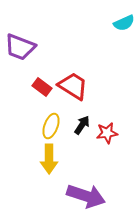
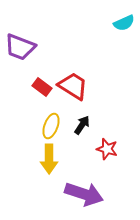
red star: moved 16 px down; rotated 25 degrees clockwise
purple arrow: moved 2 px left, 2 px up
